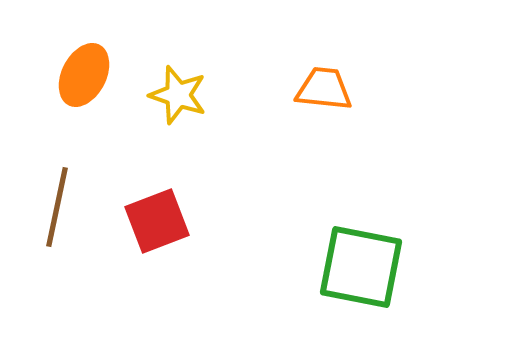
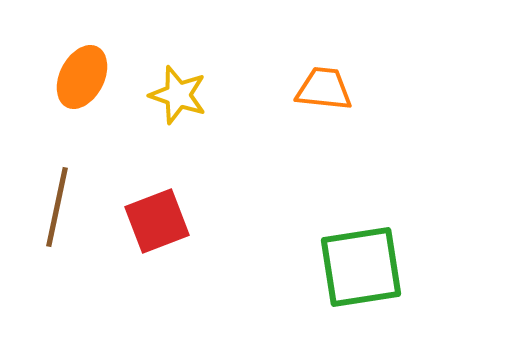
orange ellipse: moved 2 px left, 2 px down
green square: rotated 20 degrees counterclockwise
